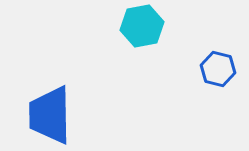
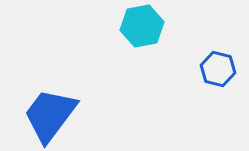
blue trapezoid: rotated 38 degrees clockwise
